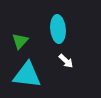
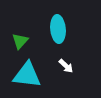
white arrow: moved 5 px down
